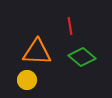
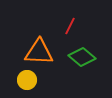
red line: rotated 36 degrees clockwise
orange triangle: moved 2 px right
